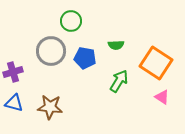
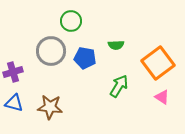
orange square: moved 2 px right; rotated 20 degrees clockwise
green arrow: moved 5 px down
